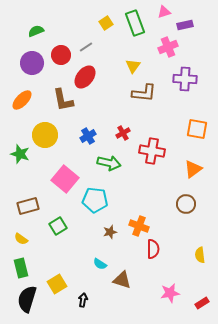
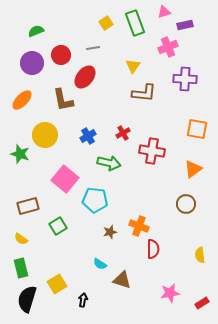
gray line at (86, 47): moved 7 px right, 1 px down; rotated 24 degrees clockwise
